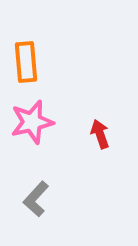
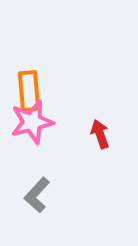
orange rectangle: moved 3 px right, 29 px down
gray L-shape: moved 1 px right, 4 px up
